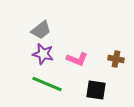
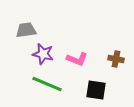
gray trapezoid: moved 15 px left; rotated 150 degrees counterclockwise
